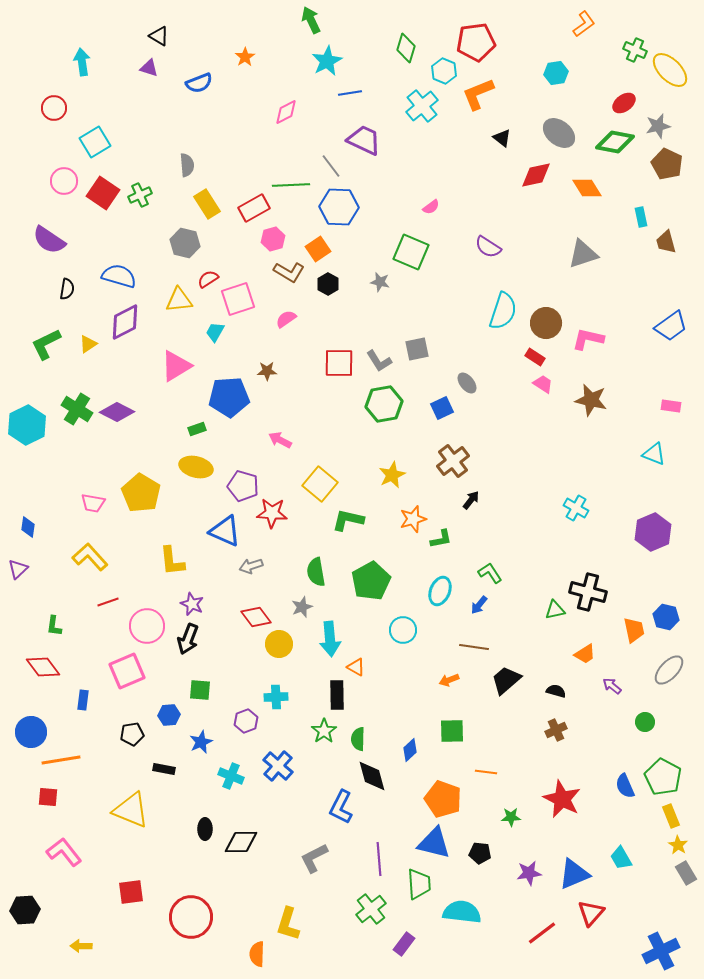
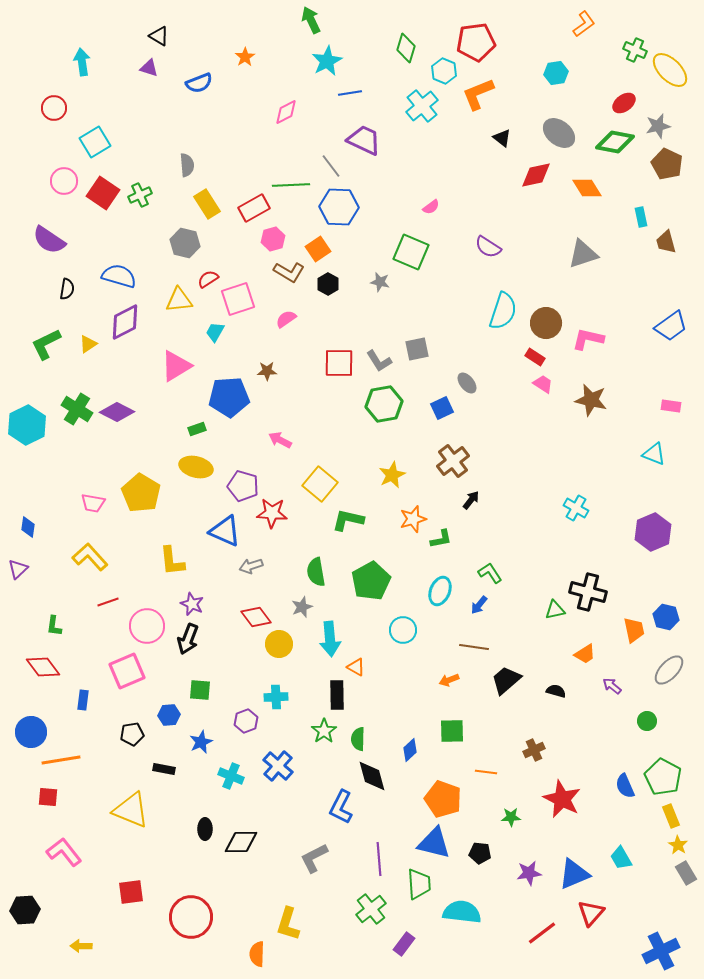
green circle at (645, 722): moved 2 px right, 1 px up
brown cross at (556, 730): moved 22 px left, 20 px down
